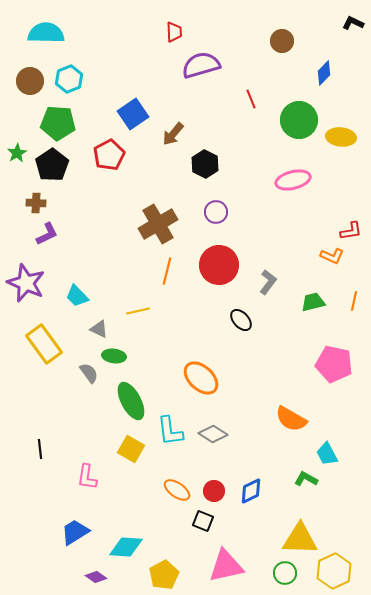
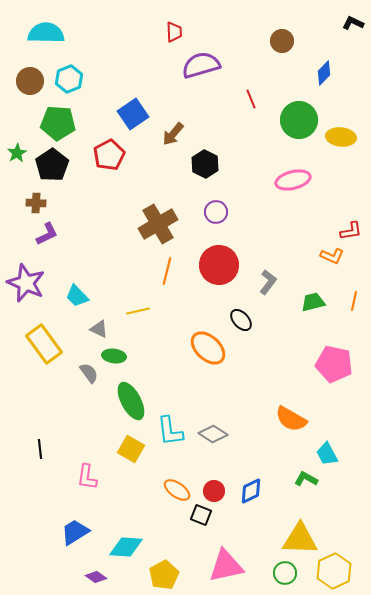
orange ellipse at (201, 378): moved 7 px right, 30 px up
black square at (203, 521): moved 2 px left, 6 px up
